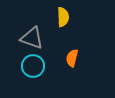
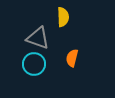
gray triangle: moved 6 px right
cyan circle: moved 1 px right, 2 px up
